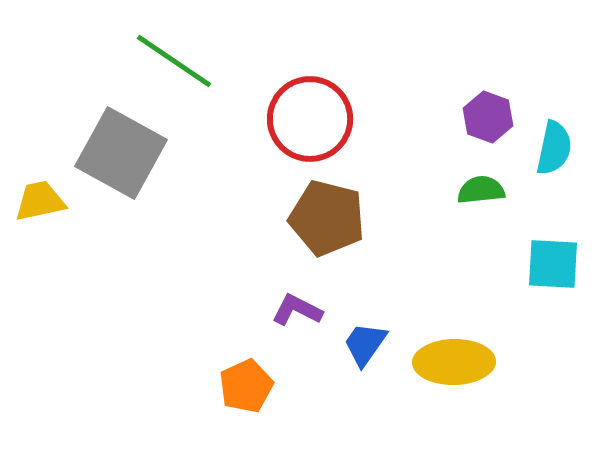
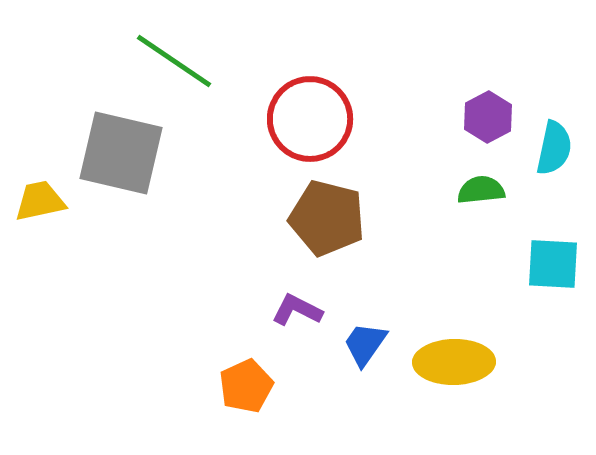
purple hexagon: rotated 12 degrees clockwise
gray square: rotated 16 degrees counterclockwise
